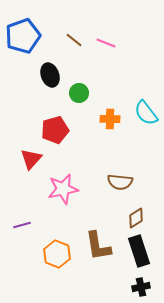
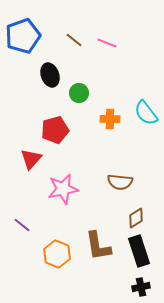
pink line: moved 1 px right
purple line: rotated 54 degrees clockwise
